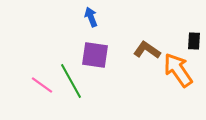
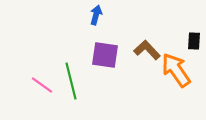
blue arrow: moved 5 px right, 2 px up; rotated 36 degrees clockwise
brown L-shape: rotated 12 degrees clockwise
purple square: moved 10 px right
orange arrow: moved 2 px left
green line: rotated 15 degrees clockwise
